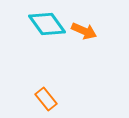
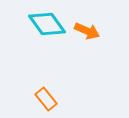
orange arrow: moved 3 px right
